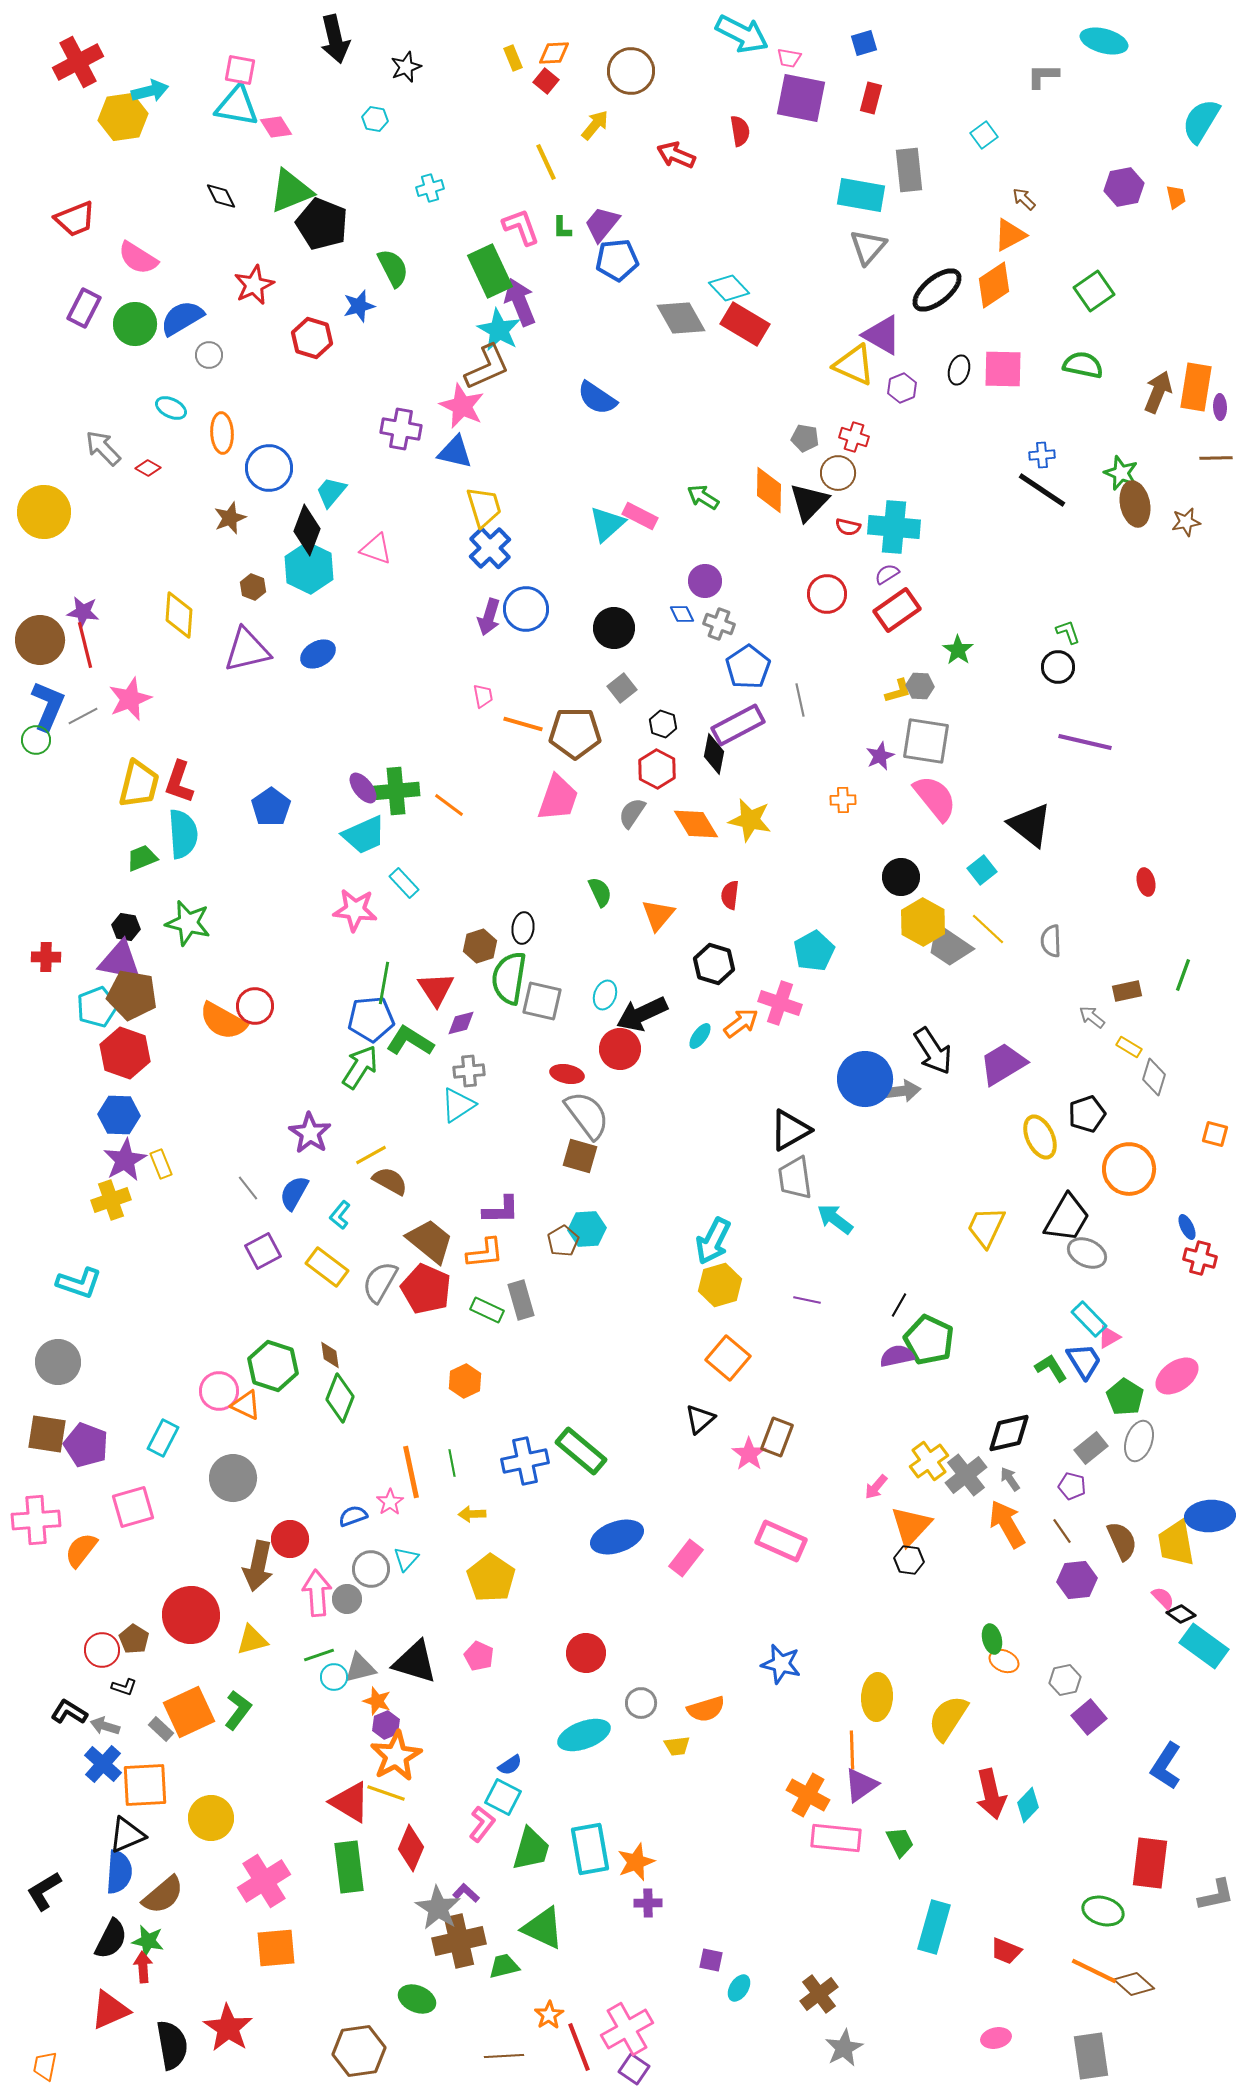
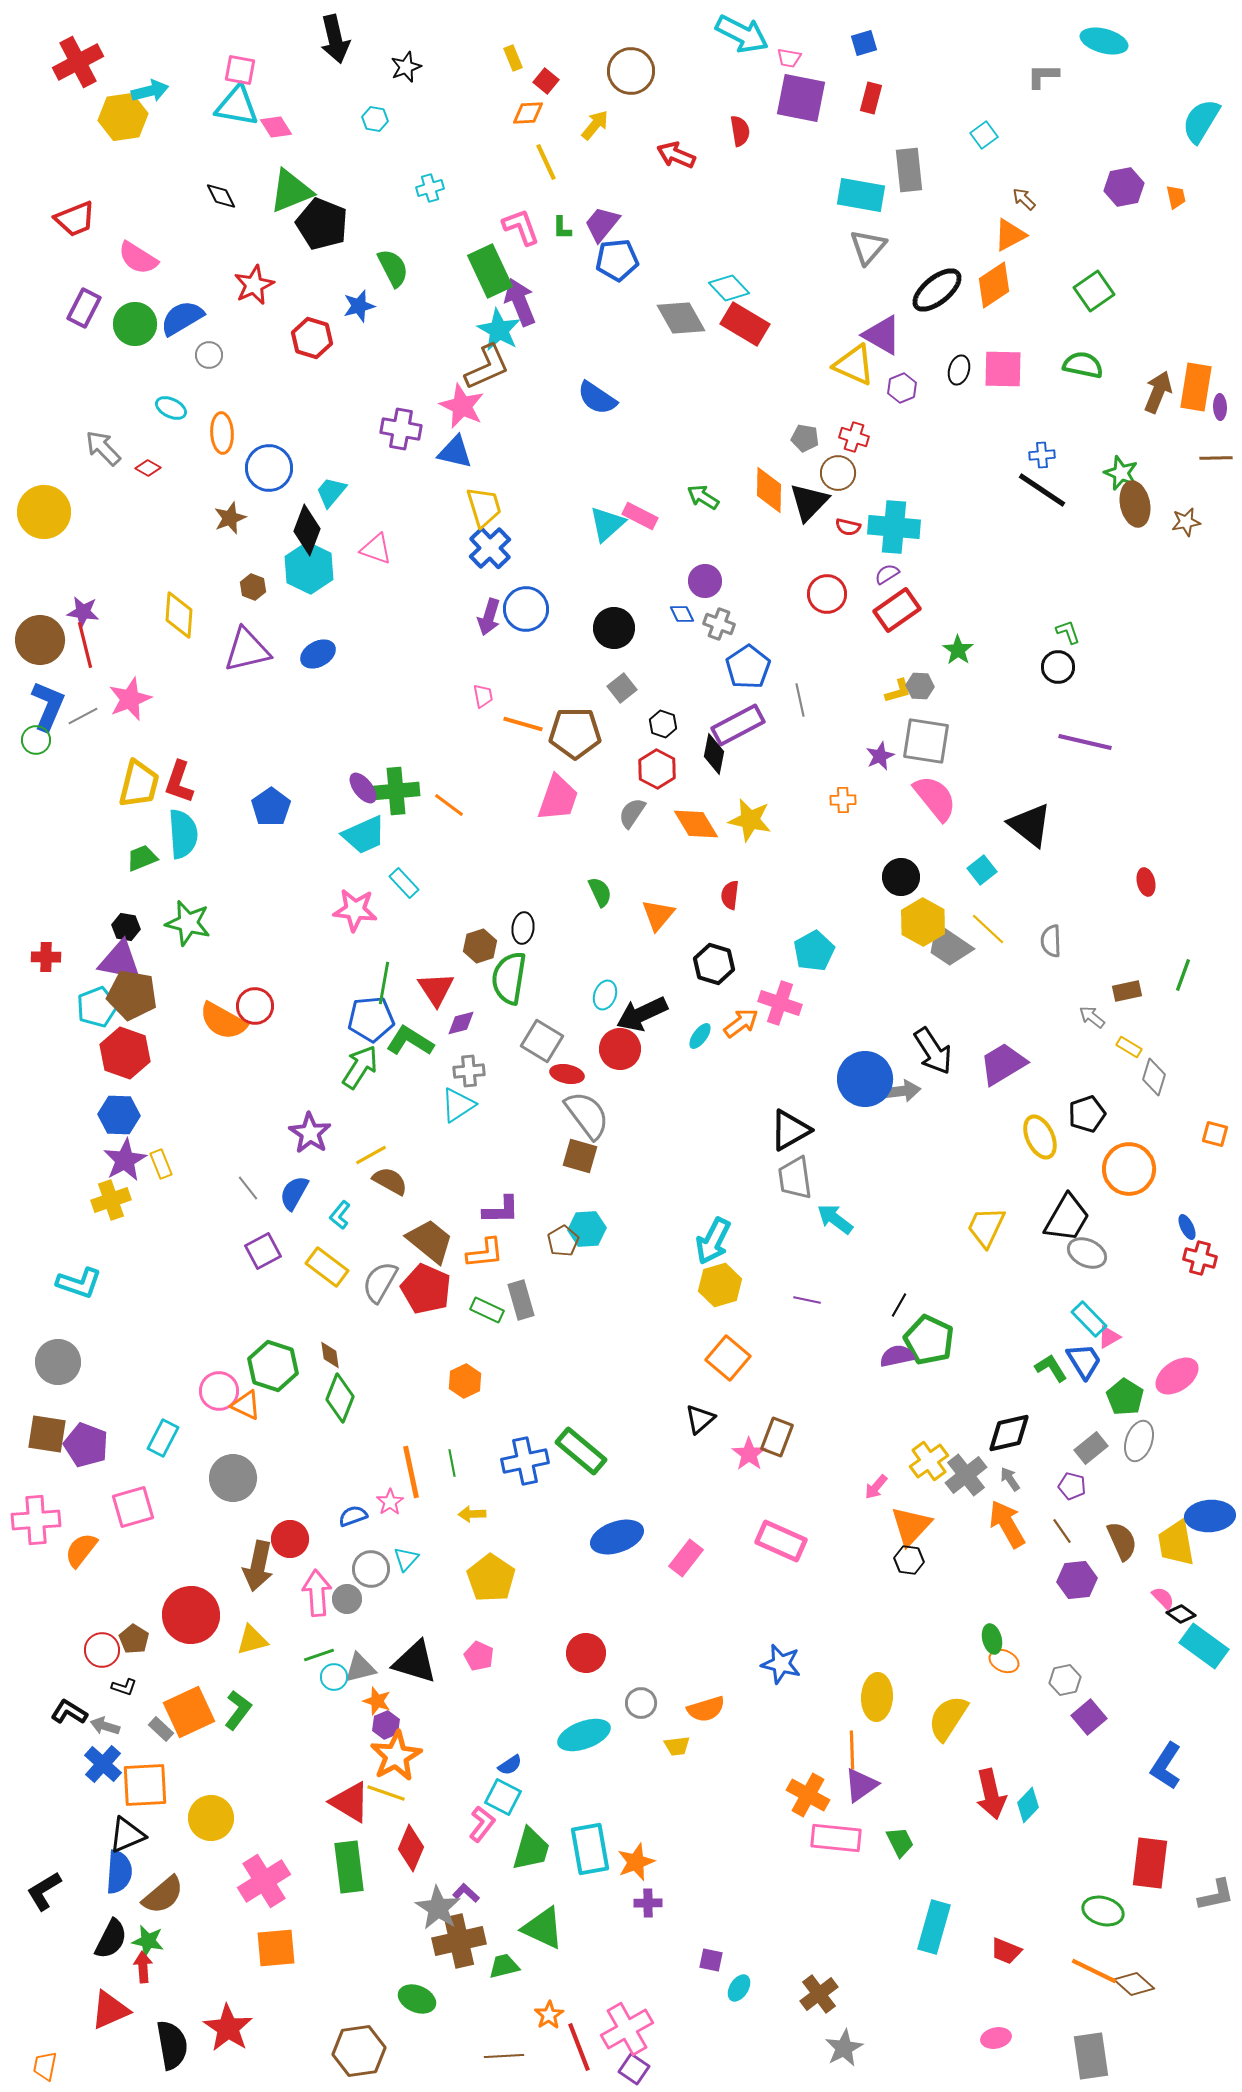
orange diamond at (554, 53): moved 26 px left, 60 px down
gray square at (542, 1001): moved 40 px down; rotated 18 degrees clockwise
